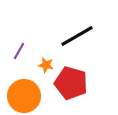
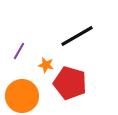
red pentagon: moved 1 px left
orange circle: moved 2 px left
